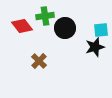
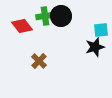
black circle: moved 4 px left, 12 px up
